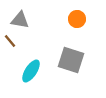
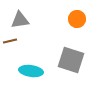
gray triangle: rotated 18 degrees counterclockwise
brown line: rotated 64 degrees counterclockwise
cyan ellipse: rotated 65 degrees clockwise
